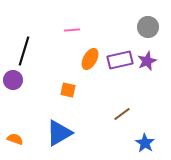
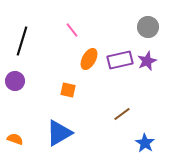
pink line: rotated 56 degrees clockwise
black line: moved 2 px left, 10 px up
orange ellipse: moved 1 px left
purple circle: moved 2 px right, 1 px down
